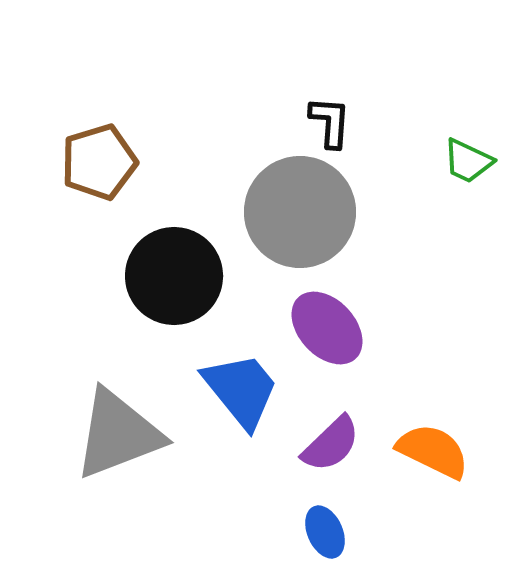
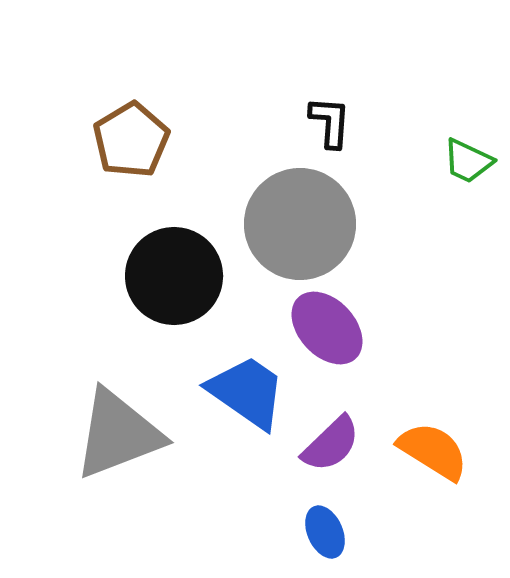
brown pentagon: moved 32 px right, 22 px up; rotated 14 degrees counterclockwise
gray circle: moved 12 px down
blue trapezoid: moved 6 px right, 2 px down; rotated 16 degrees counterclockwise
orange semicircle: rotated 6 degrees clockwise
